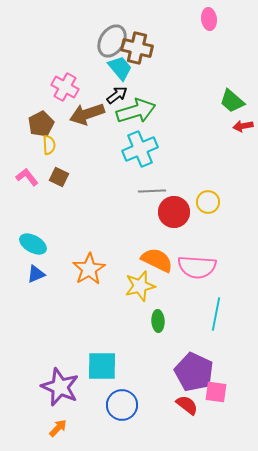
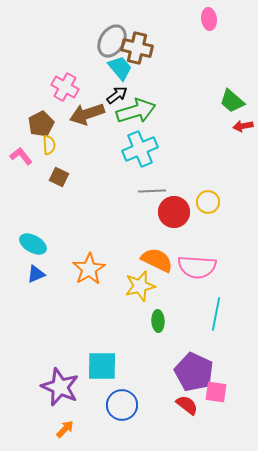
pink L-shape: moved 6 px left, 21 px up
orange arrow: moved 7 px right, 1 px down
